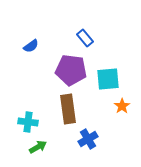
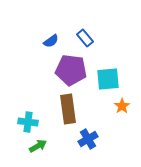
blue semicircle: moved 20 px right, 5 px up
green arrow: moved 1 px up
